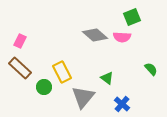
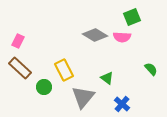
gray diamond: rotated 10 degrees counterclockwise
pink rectangle: moved 2 px left
yellow rectangle: moved 2 px right, 2 px up
